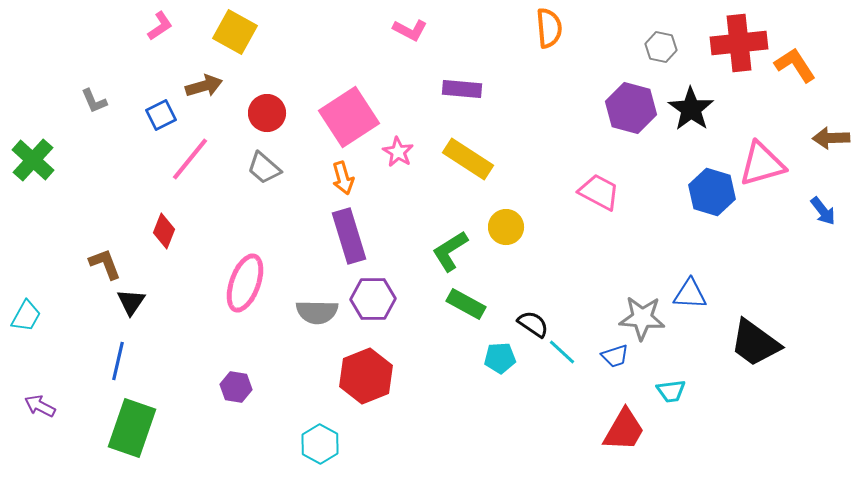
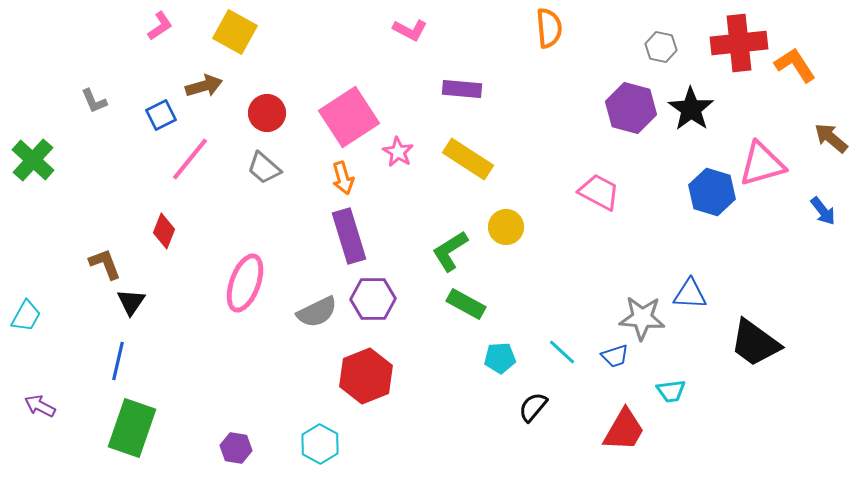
brown arrow at (831, 138): rotated 42 degrees clockwise
gray semicircle at (317, 312): rotated 27 degrees counterclockwise
black semicircle at (533, 324): moved 83 px down; rotated 84 degrees counterclockwise
purple hexagon at (236, 387): moved 61 px down
